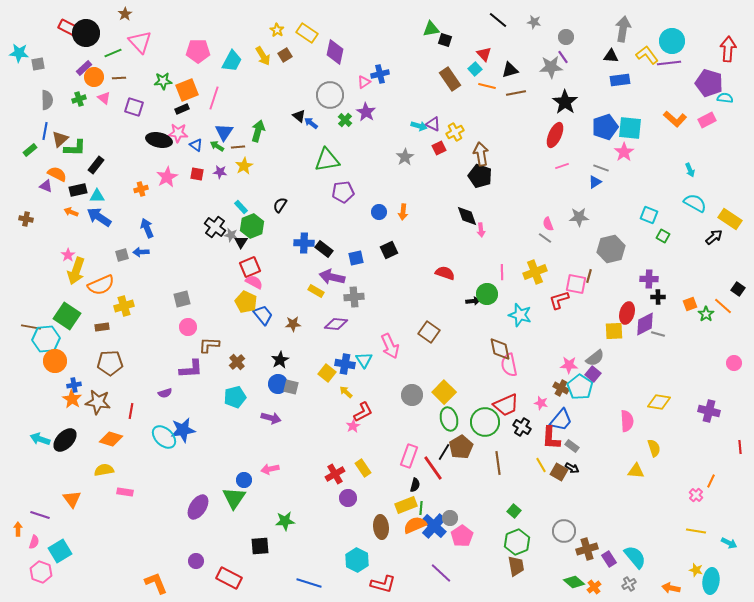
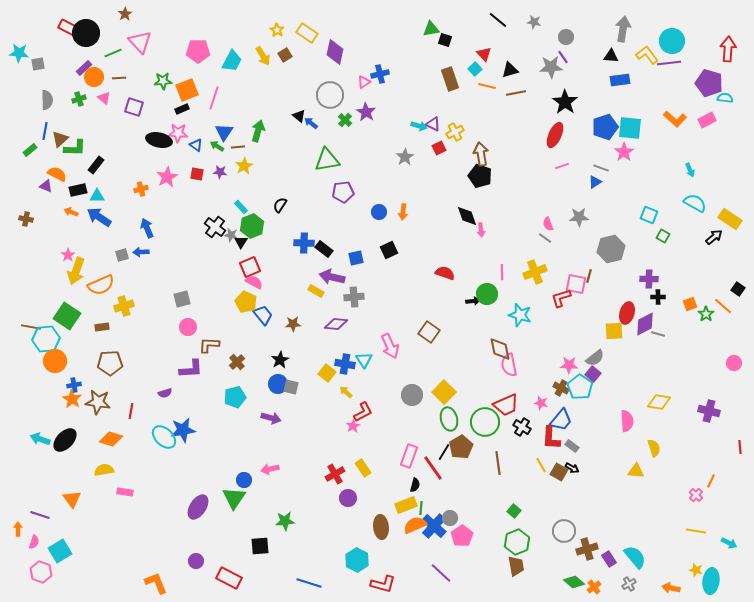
brown rectangle at (450, 79): rotated 15 degrees clockwise
red L-shape at (559, 300): moved 2 px right, 2 px up
